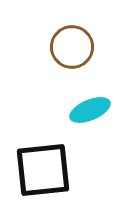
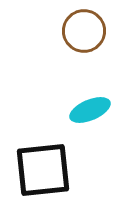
brown circle: moved 12 px right, 16 px up
